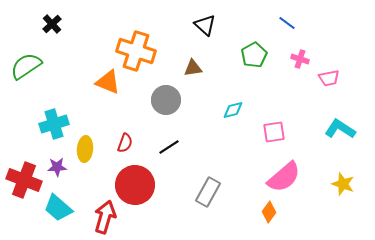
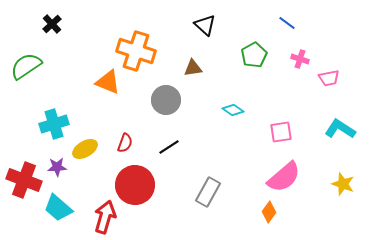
cyan diamond: rotated 50 degrees clockwise
pink square: moved 7 px right
yellow ellipse: rotated 55 degrees clockwise
